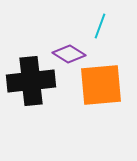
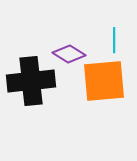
cyan line: moved 14 px right, 14 px down; rotated 20 degrees counterclockwise
orange square: moved 3 px right, 4 px up
